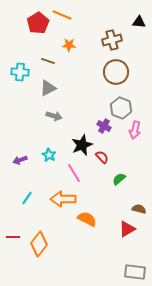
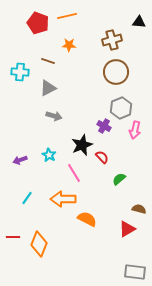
orange line: moved 5 px right, 1 px down; rotated 36 degrees counterclockwise
red pentagon: rotated 20 degrees counterclockwise
gray hexagon: rotated 15 degrees clockwise
orange diamond: rotated 15 degrees counterclockwise
